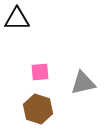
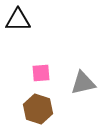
black triangle: moved 1 px right, 1 px down
pink square: moved 1 px right, 1 px down
